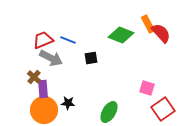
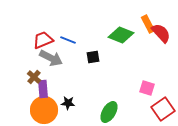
black square: moved 2 px right, 1 px up
